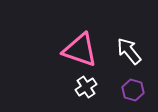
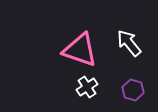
white arrow: moved 8 px up
white cross: moved 1 px right
